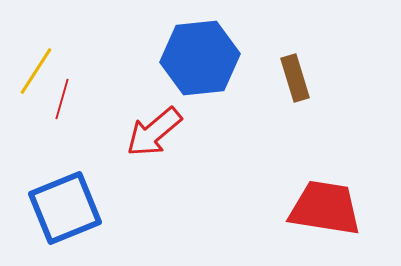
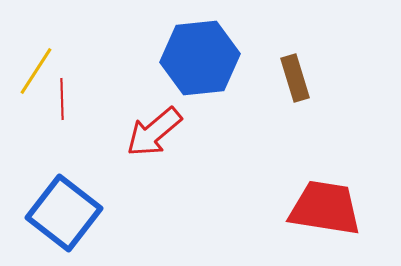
red line: rotated 18 degrees counterclockwise
blue square: moved 1 px left, 5 px down; rotated 30 degrees counterclockwise
